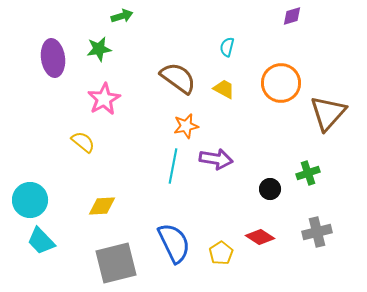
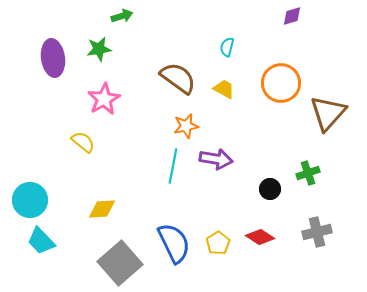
yellow diamond: moved 3 px down
yellow pentagon: moved 3 px left, 10 px up
gray square: moved 4 px right; rotated 27 degrees counterclockwise
